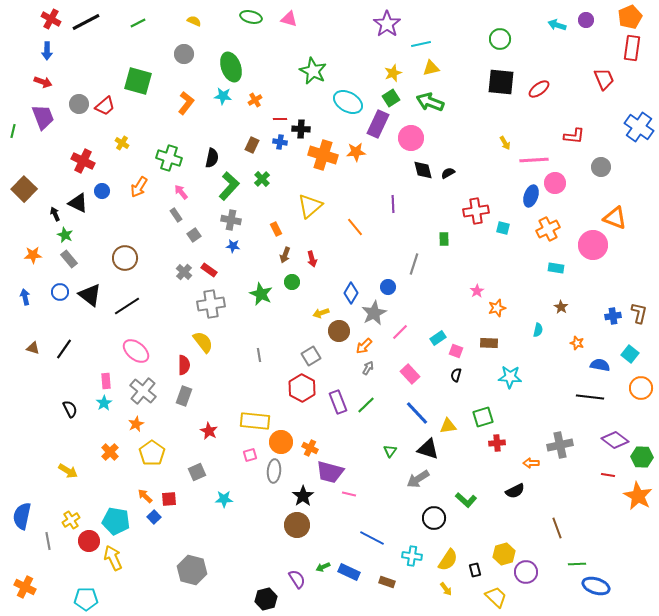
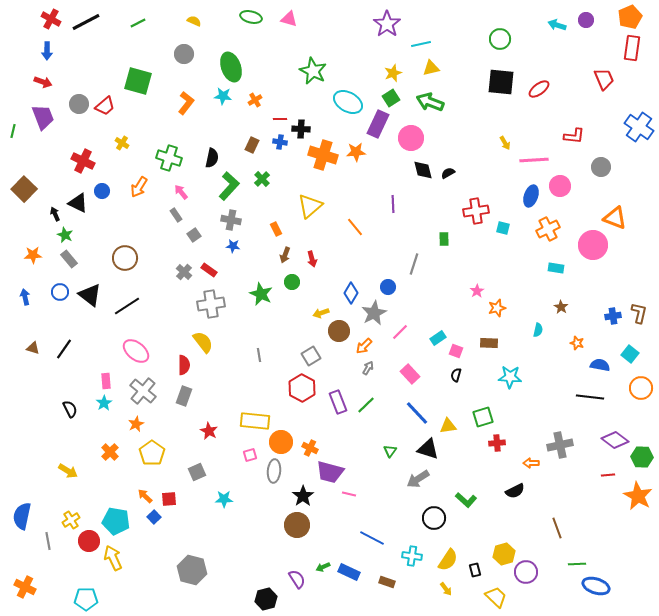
pink circle at (555, 183): moved 5 px right, 3 px down
red line at (608, 475): rotated 16 degrees counterclockwise
